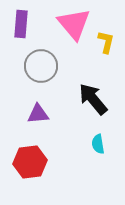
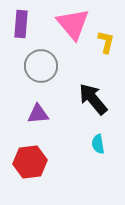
pink triangle: moved 1 px left
